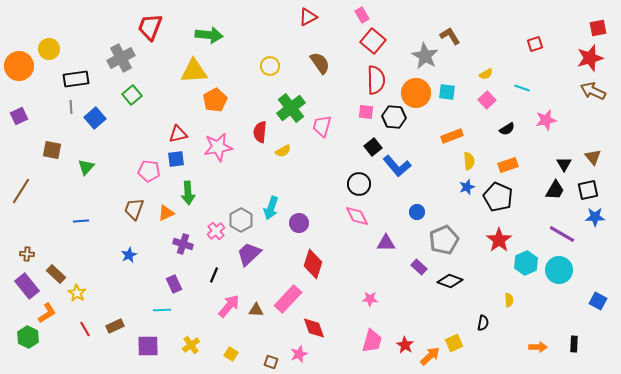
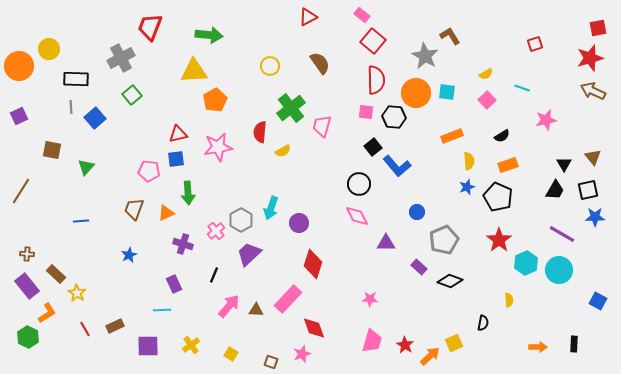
pink rectangle at (362, 15): rotated 21 degrees counterclockwise
black rectangle at (76, 79): rotated 10 degrees clockwise
black semicircle at (507, 129): moved 5 px left, 7 px down
pink star at (299, 354): moved 3 px right
